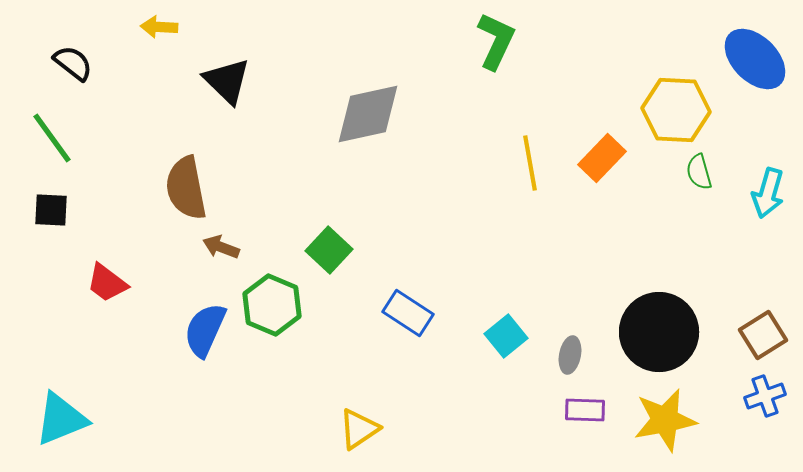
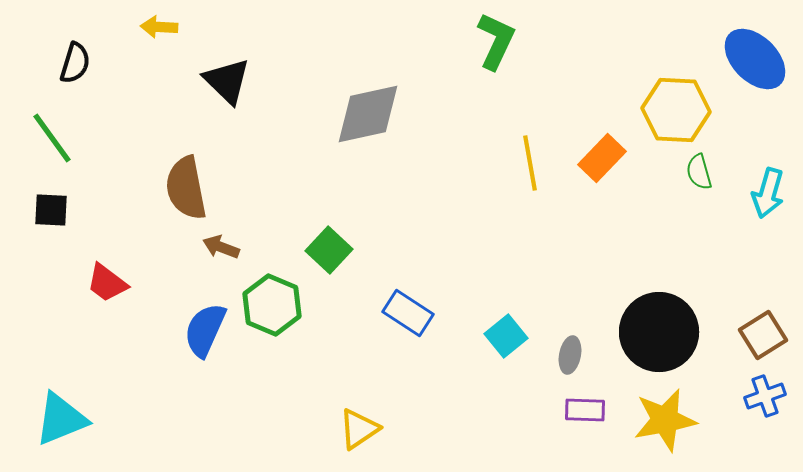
black semicircle: moved 2 px right; rotated 69 degrees clockwise
